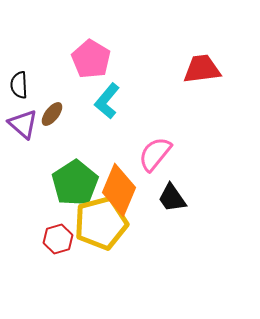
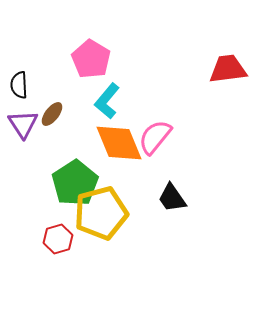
red trapezoid: moved 26 px right
purple triangle: rotated 16 degrees clockwise
pink semicircle: moved 17 px up
orange diamond: moved 47 px up; rotated 45 degrees counterclockwise
yellow pentagon: moved 10 px up
